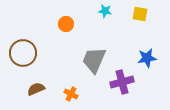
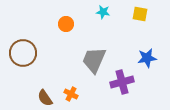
cyan star: moved 2 px left, 1 px down
brown semicircle: moved 9 px right, 9 px down; rotated 102 degrees counterclockwise
